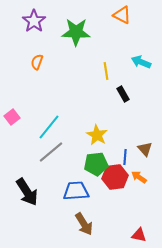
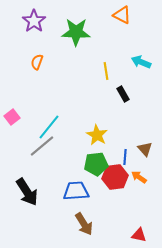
gray line: moved 9 px left, 6 px up
